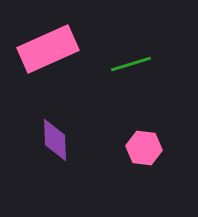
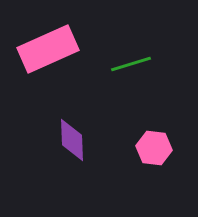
purple diamond: moved 17 px right
pink hexagon: moved 10 px right
